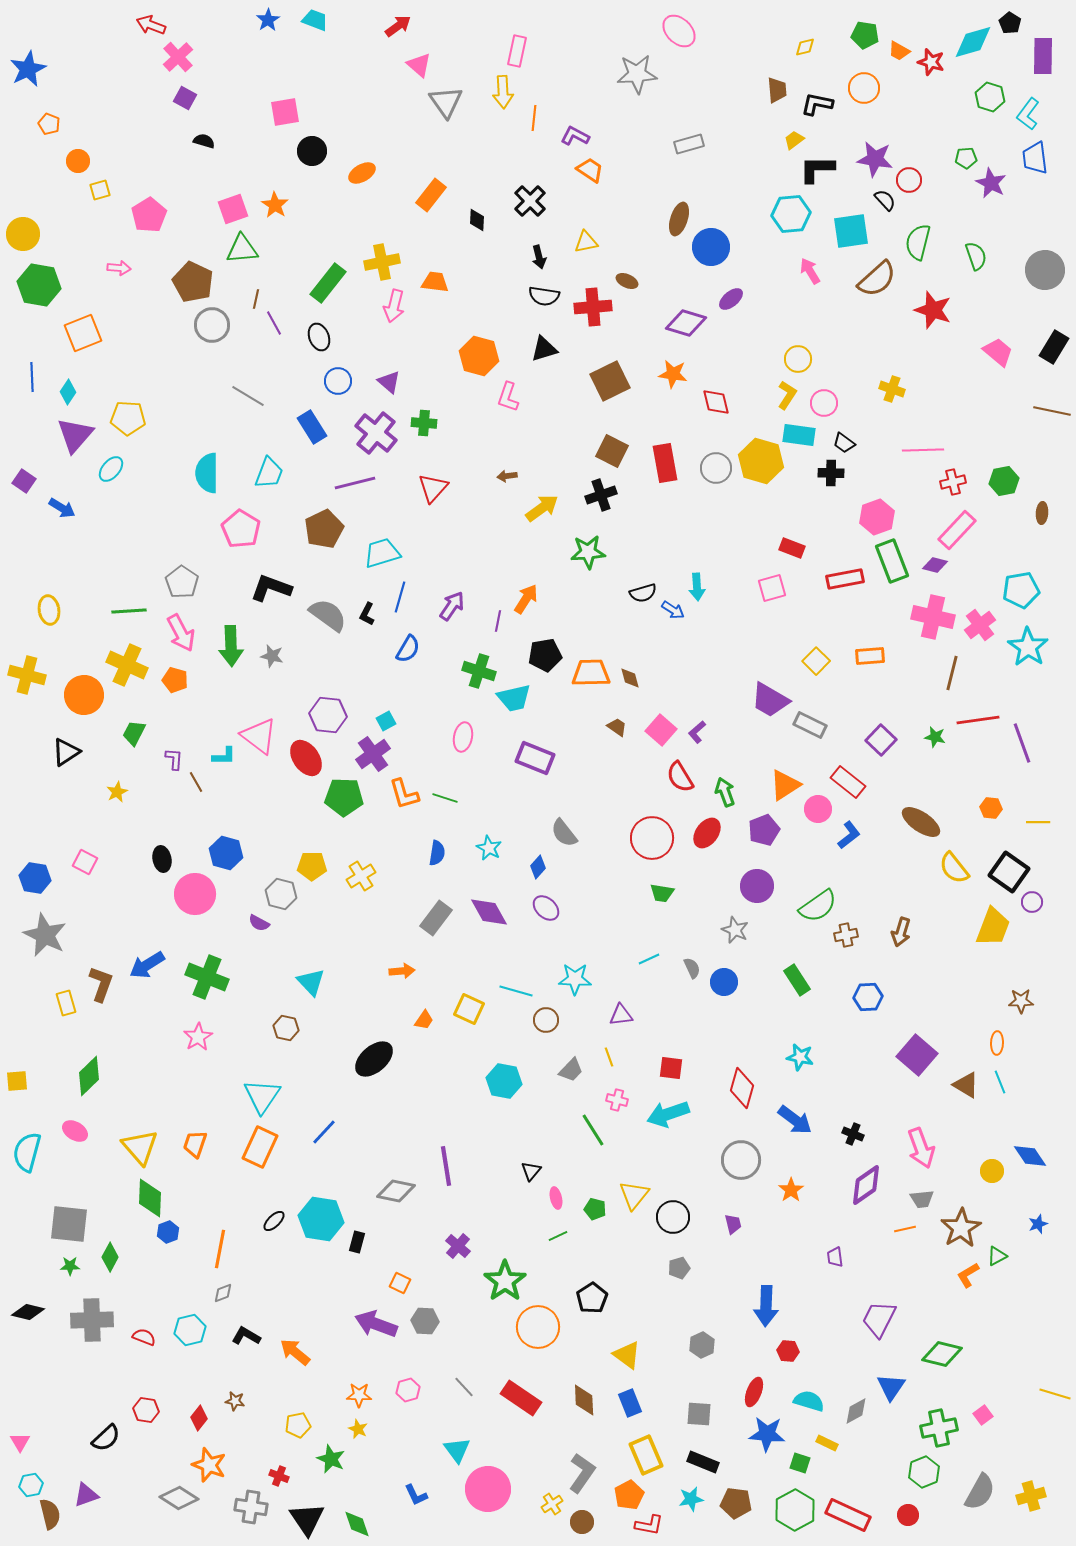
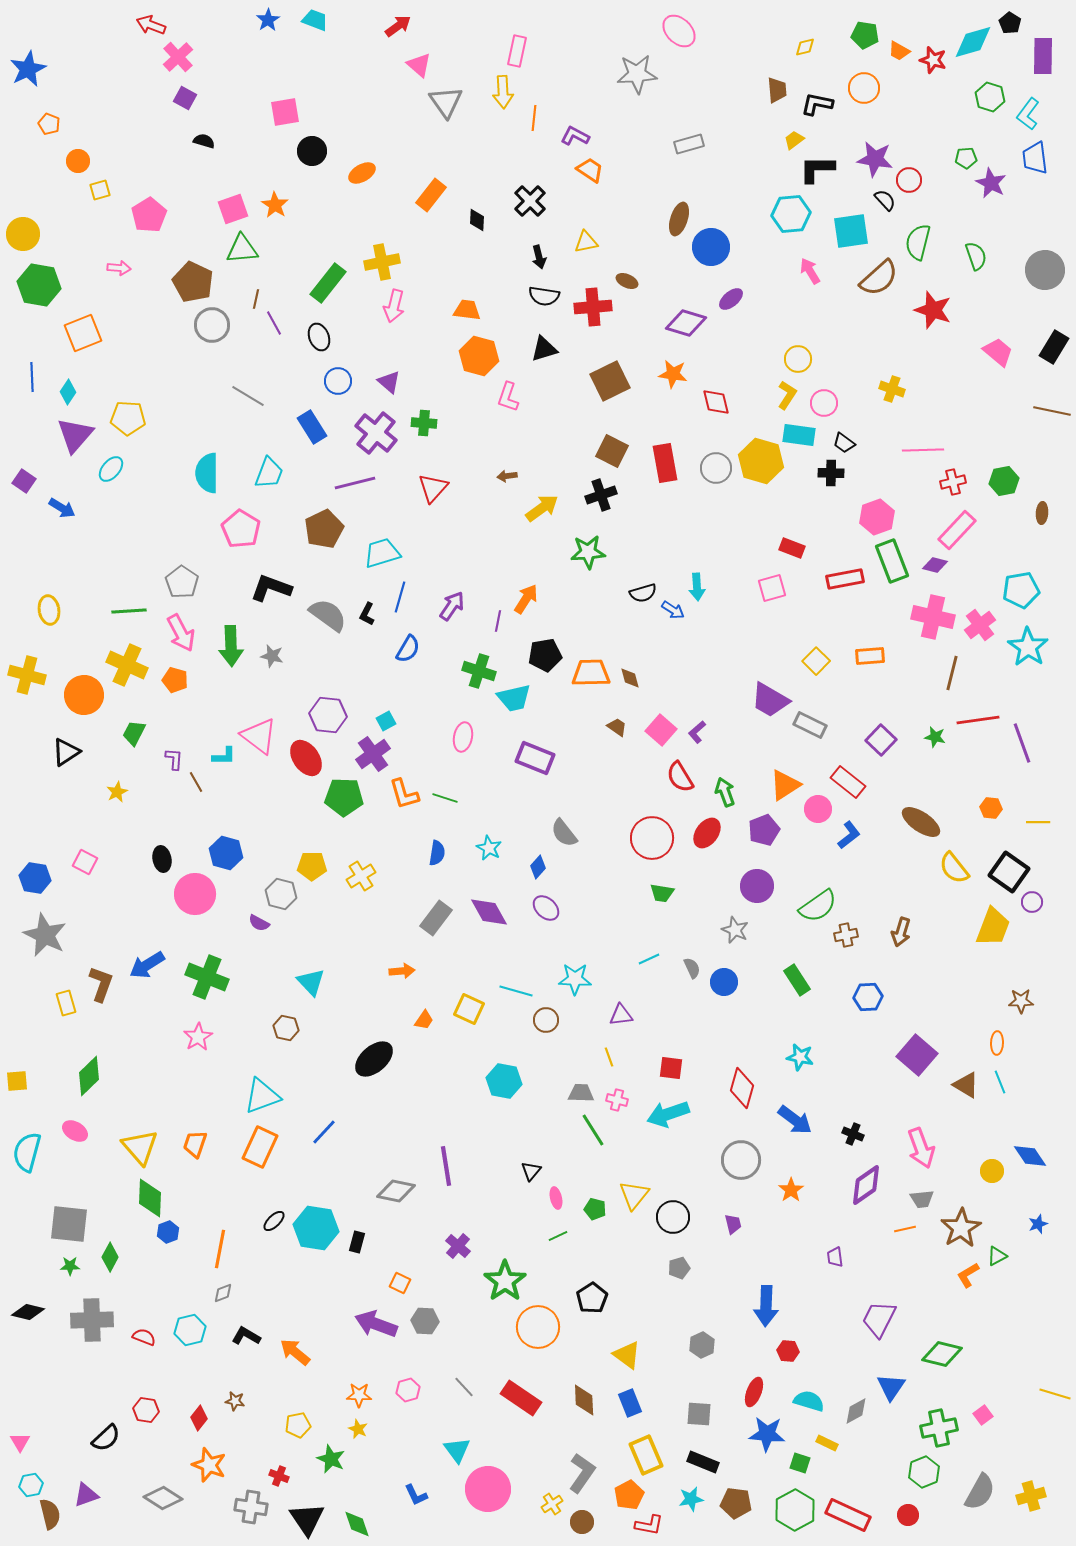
red star at (931, 62): moved 2 px right, 2 px up
brown semicircle at (877, 279): moved 2 px right, 1 px up
orange trapezoid at (435, 282): moved 32 px right, 28 px down
gray trapezoid at (571, 1070): moved 10 px right, 23 px down; rotated 132 degrees counterclockwise
cyan triangle at (262, 1096): rotated 36 degrees clockwise
cyan hexagon at (321, 1219): moved 5 px left, 9 px down
gray diamond at (179, 1498): moved 16 px left
